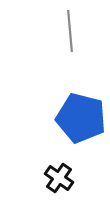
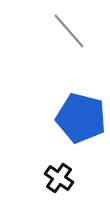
gray line: moved 1 px left; rotated 36 degrees counterclockwise
